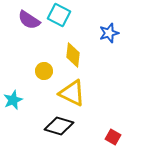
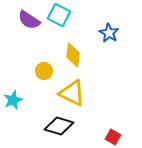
blue star: rotated 24 degrees counterclockwise
